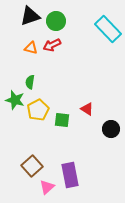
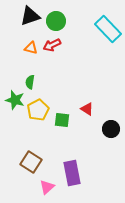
brown square: moved 1 px left, 4 px up; rotated 15 degrees counterclockwise
purple rectangle: moved 2 px right, 2 px up
